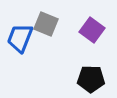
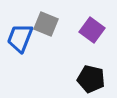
black pentagon: rotated 12 degrees clockwise
